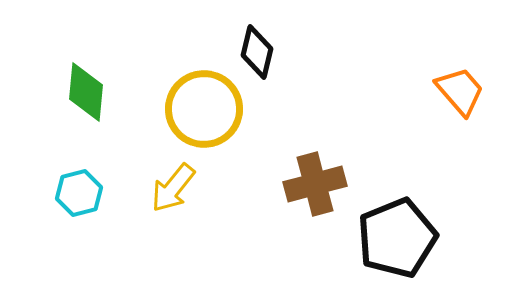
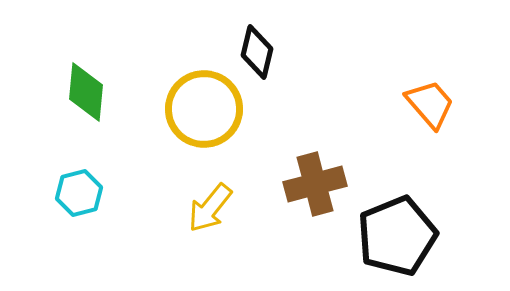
orange trapezoid: moved 30 px left, 13 px down
yellow arrow: moved 37 px right, 20 px down
black pentagon: moved 2 px up
